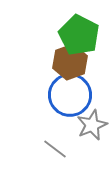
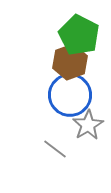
gray star: moved 4 px left; rotated 8 degrees counterclockwise
